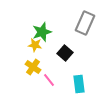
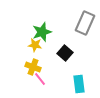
yellow cross: rotated 14 degrees counterclockwise
pink line: moved 9 px left, 1 px up
